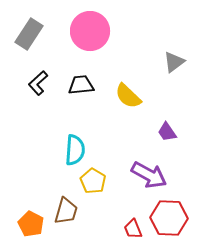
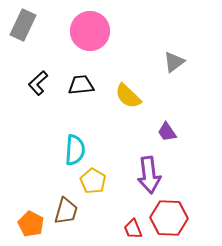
gray rectangle: moved 6 px left, 9 px up; rotated 8 degrees counterclockwise
purple arrow: rotated 54 degrees clockwise
